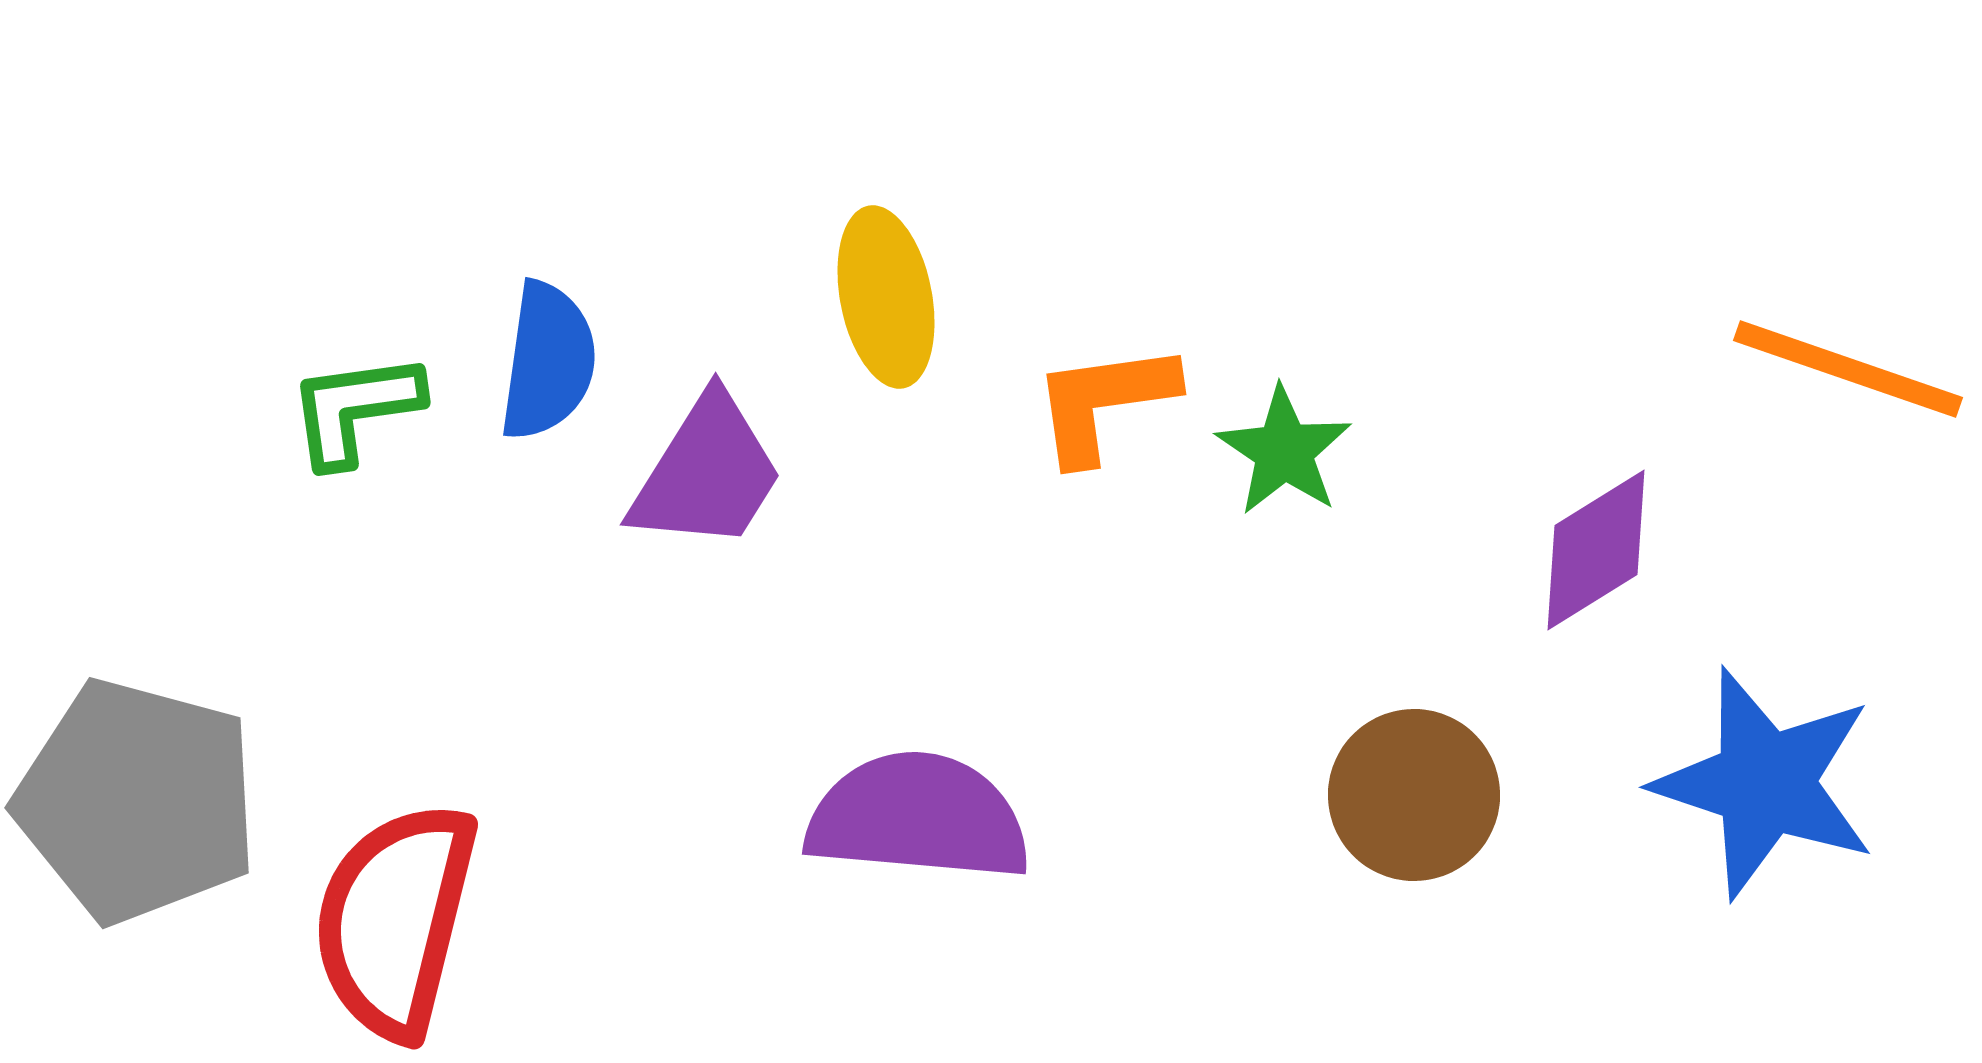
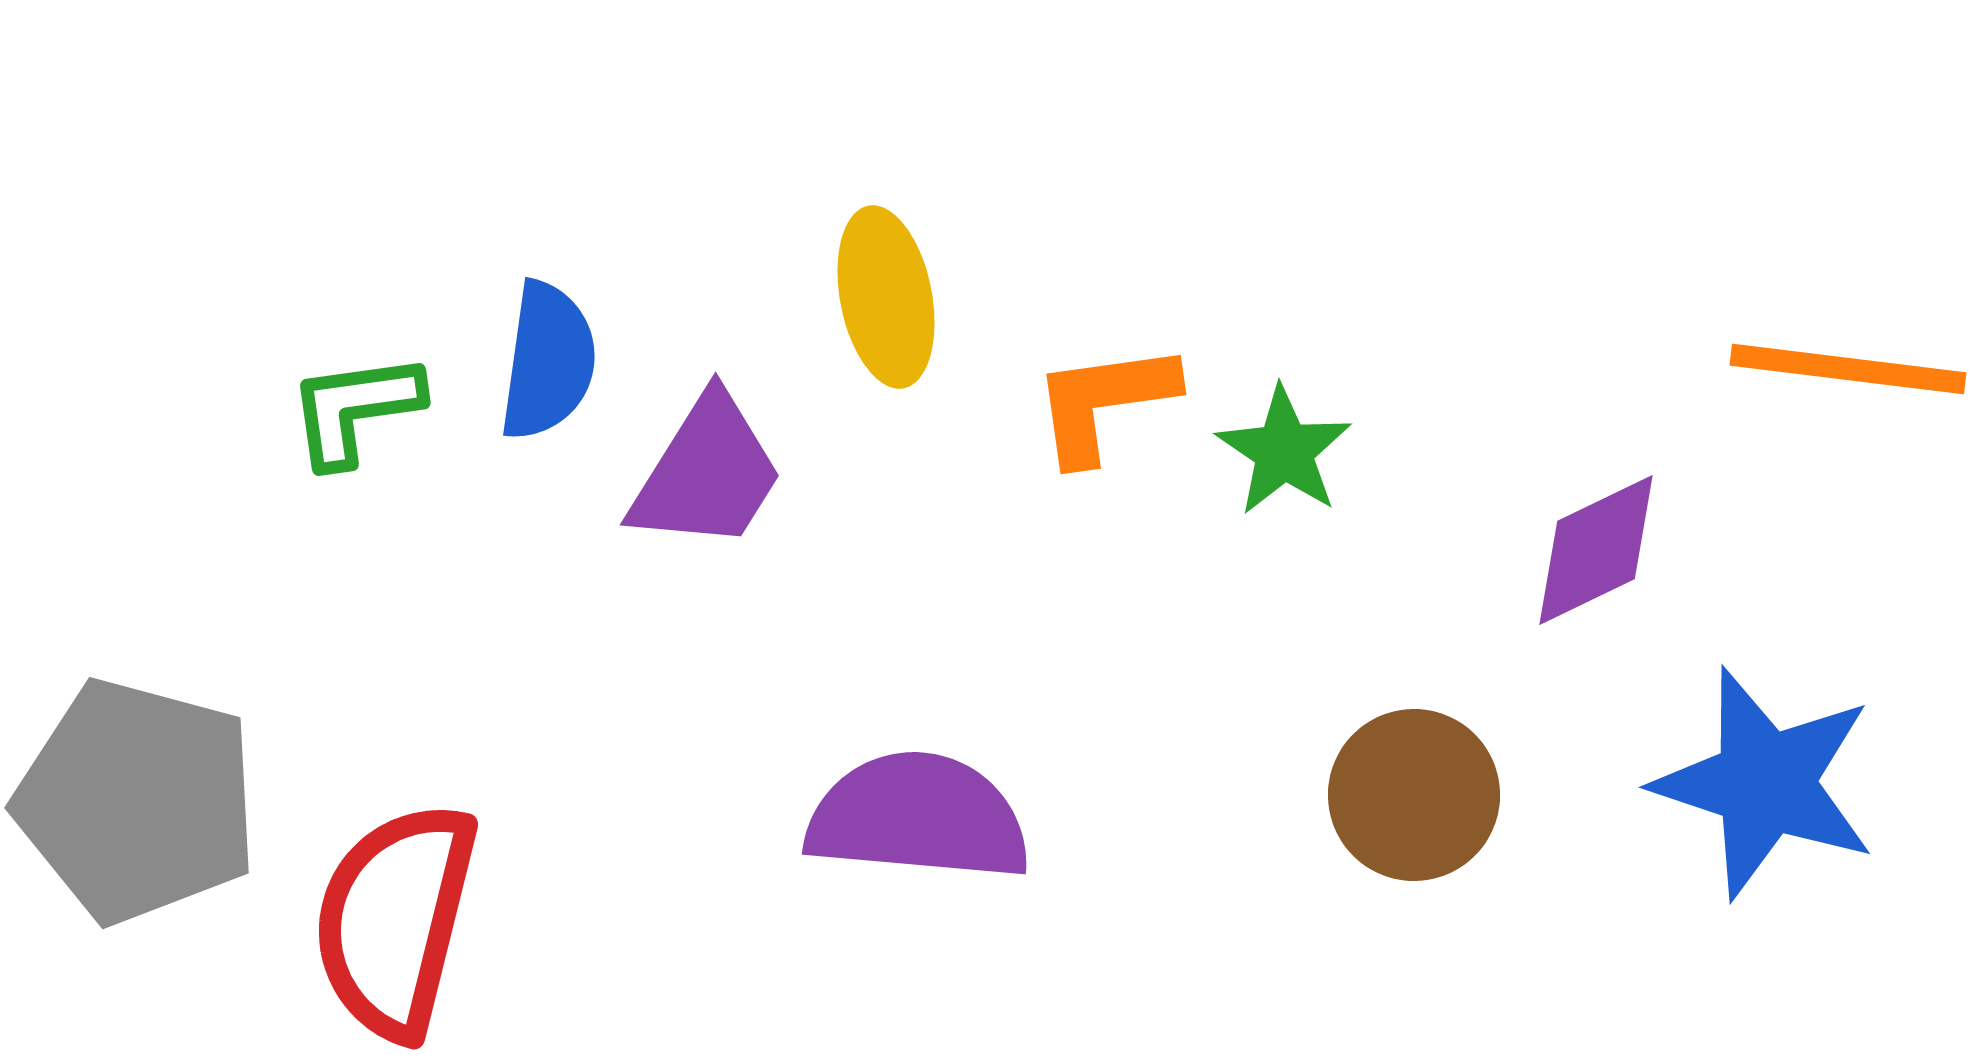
orange line: rotated 12 degrees counterclockwise
purple diamond: rotated 6 degrees clockwise
